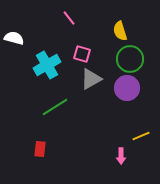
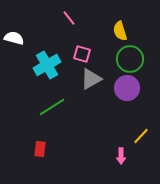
green line: moved 3 px left
yellow line: rotated 24 degrees counterclockwise
